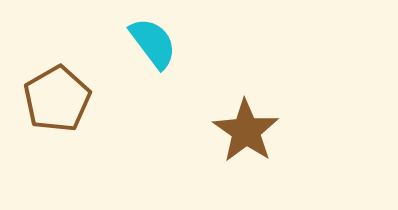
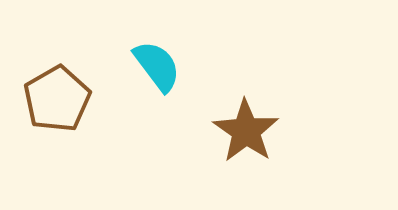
cyan semicircle: moved 4 px right, 23 px down
